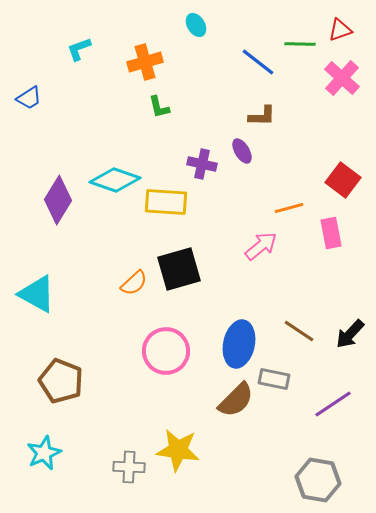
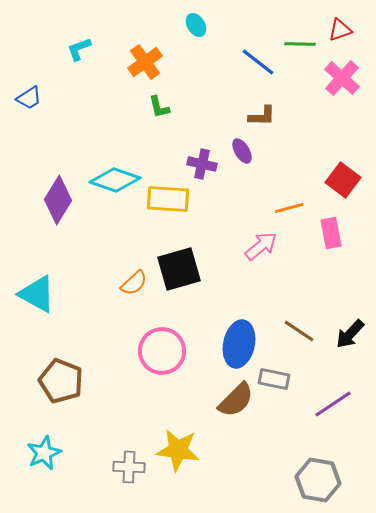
orange cross: rotated 20 degrees counterclockwise
yellow rectangle: moved 2 px right, 3 px up
pink circle: moved 4 px left
